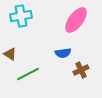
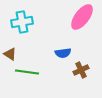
cyan cross: moved 1 px right, 6 px down
pink ellipse: moved 6 px right, 3 px up
green line: moved 1 px left, 2 px up; rotated 35 degrees clockwise
